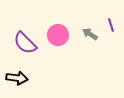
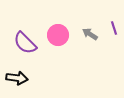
purple line: moved 3 px right, 3 px down
